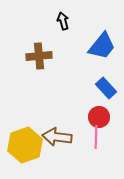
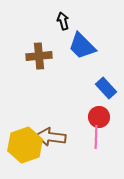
blue trapezoid: moved 20 px left; rotated 96 degrees clockwise
brown arrow: moved 6 px left
